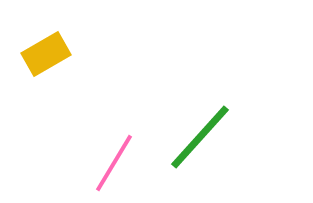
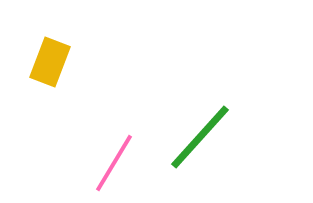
yellow rectangle: moved 4 px right, 8 px down; rotated 39 degrees counterclockwise
